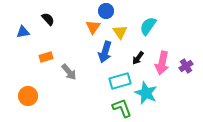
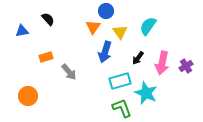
blue triangle: moved 1 px left, 1 px up
